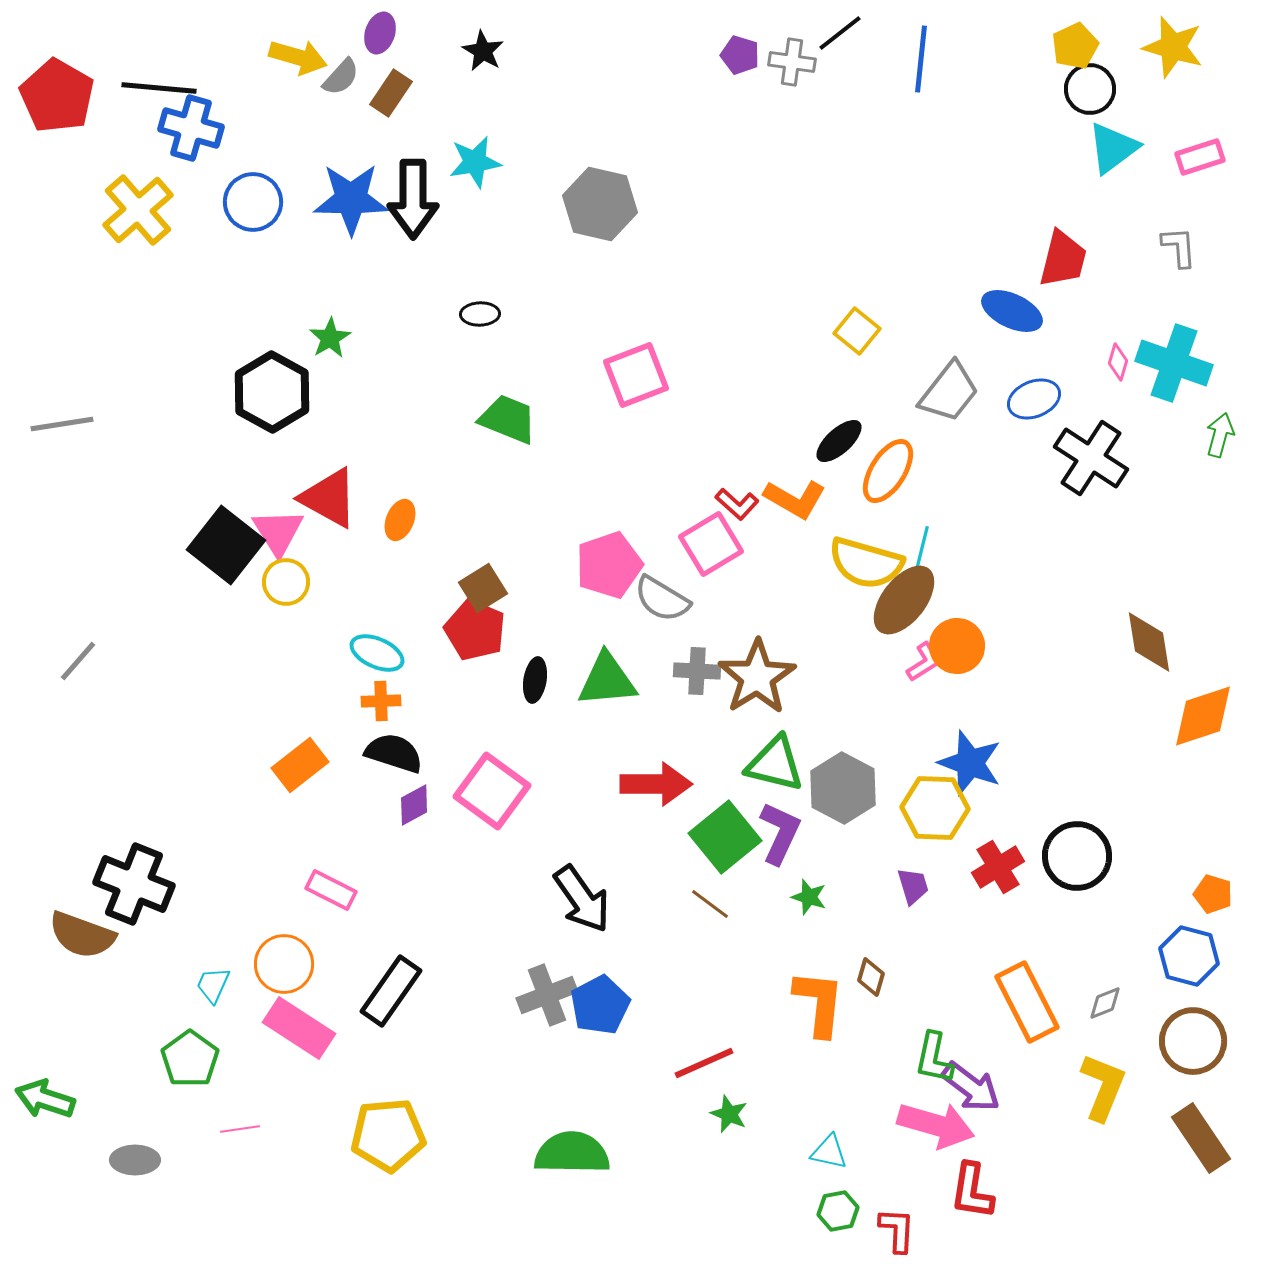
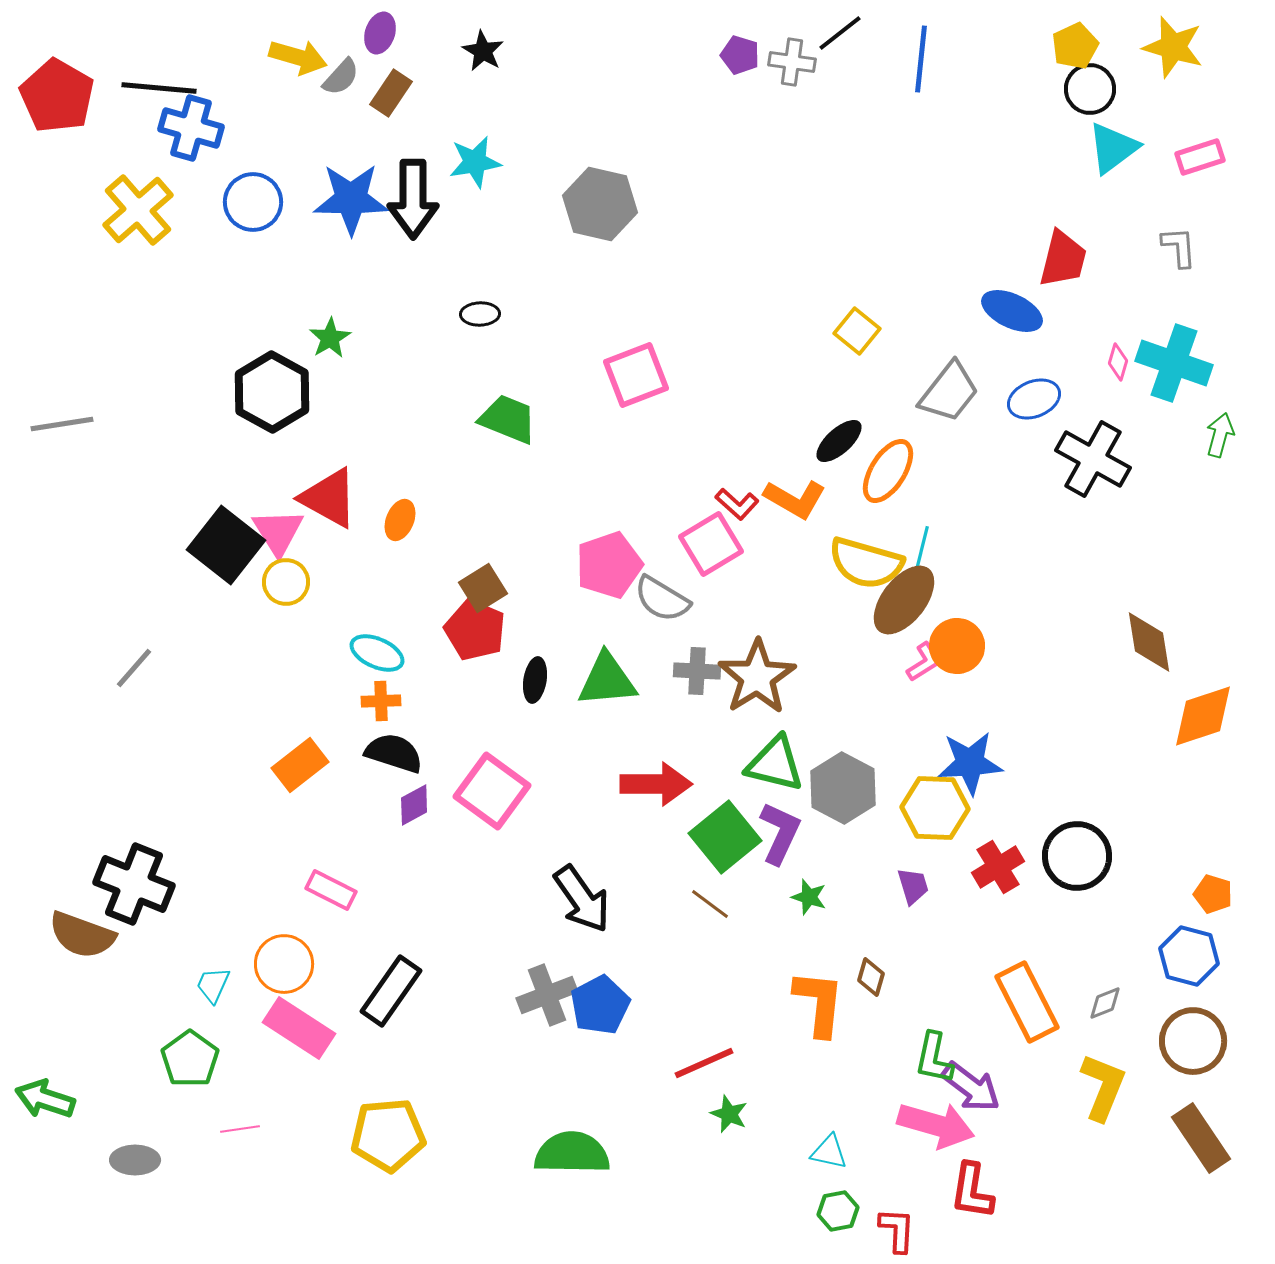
black cross at (1091, 458): moved 2 px right, 1 px down; rotated 4 degrees counterclockwise
gray line at (78, 661): moved 56 px right, 7 px down
blue star at (970, 763): rotated 24 degrees counterclockwise
